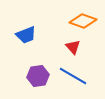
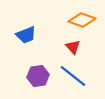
orange diamond: moved 1 px left, 1 px up
blue line: rotated 8 degrees clockwise
